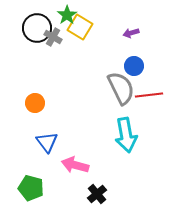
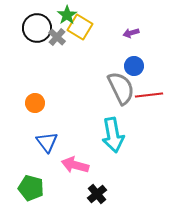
gray cross: moved 4 px right; rotated 12 degrees clockwise
cyan arrow: moved 13 px left
